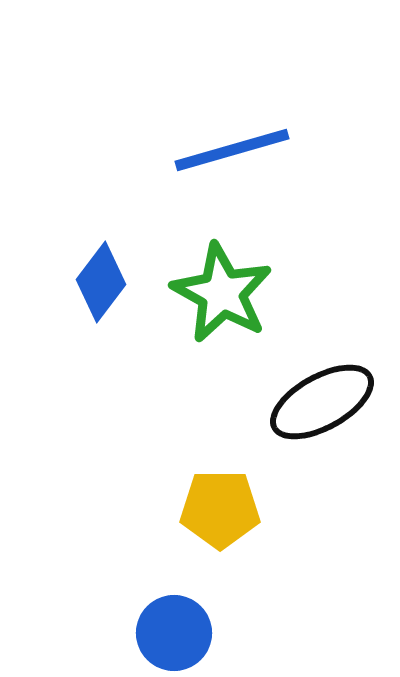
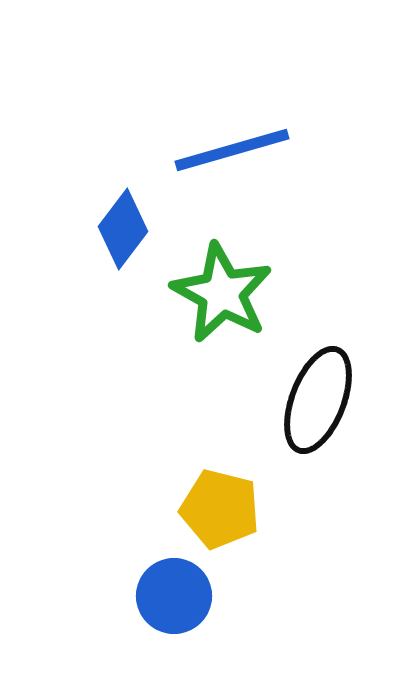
blue diamond: moved 22 px right, 53 px up
black ellipse: moved 4 px left, 2 px up; rotated 40 degrees counterclockwise
yellow pentagon: rotated 14 degrees clockwise
blue circle: moved 37 px up
